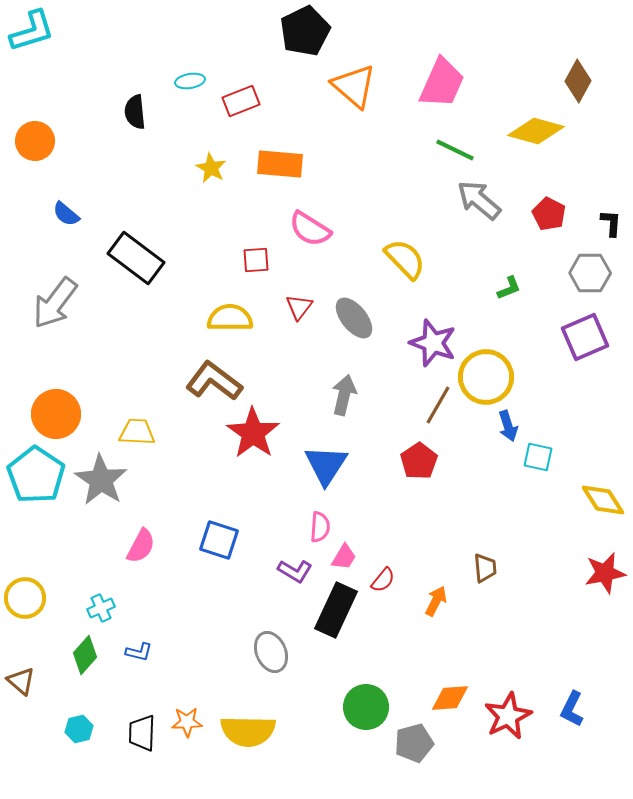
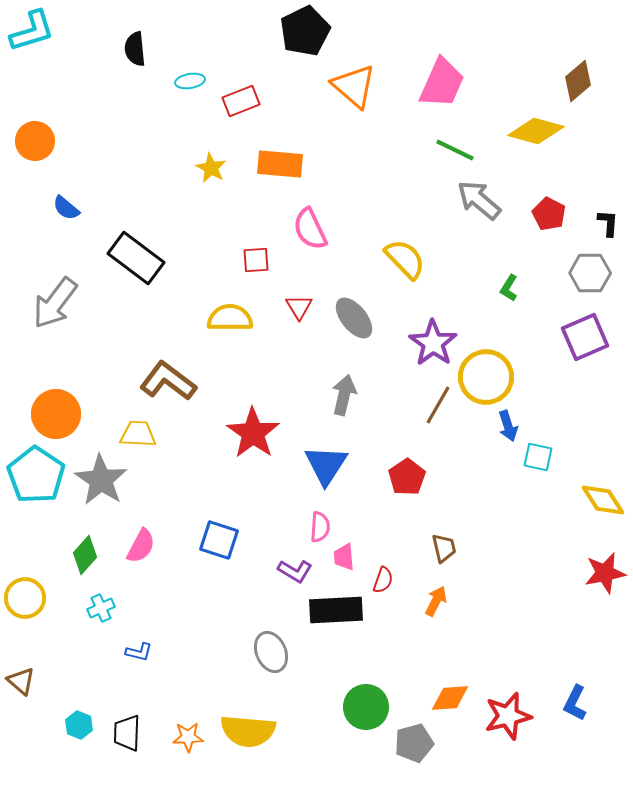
brown diamond at (578, 81): rotated 21 degrees clockwise
black semicircle at (135, 112): moved 63 px up
blue semicircle at (66, 214): moved 6 px up
black L-shape at (611, 223): moved 3 px left
pink semicircle at (310, 229): rotated 33 degrees clockwise
green L-shape at (509, 288): rotated 144 degrees clockwise
red triangle at (299, 307): rotated 8 degrees counterclockwise
purple star at (433, 343): rotated 15 degrees clockwise
brown L-shape at (214, 381): moved 46 px left
yellow trapezoid at (137, 432): moved 1 px right, 2 px down
red pentagon at (419, 461): moved 12 px left, 16 px down
pink trapezoid at (344, 557): rotated 144 degrees clockwise
brown trapezoid at (485, 568): moved 41 px left, 20 px up; rotated 8 degrees counterclockwise
red semicircle at (383, 580): rotated 20 degrees counterclockwise
black rectangle at (336, 610): rotated 62 degrees clockwise
green diamond at (85, 655): moved 100 px up
blue L-shape at (572, 709): moved 3 px right, 6 px up
red star at (508, 716): rotated 12 degrees clockwise
orange star at (187, 722): moved 1 px right, 15 px down
cyan hexagon at (79, 729): moved 4 px up; rotated 24 degrees counterclockwise
yellow semicircle at (248, 731): rotated 4 degrees clockwise
black trapezoid at (142, 733): moved 15 px left
